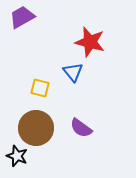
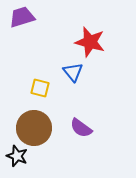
purple trapezoid: rotated 12 degrees clockwise
brown circle: moved 2 px left
